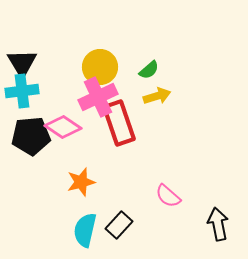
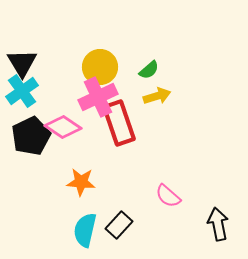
cyan cross: rotated 28 degrees counterclockwise
black pentagon: rotated 21 degrees counterclockwise
orange star: rotated 20 degrees clockwise
